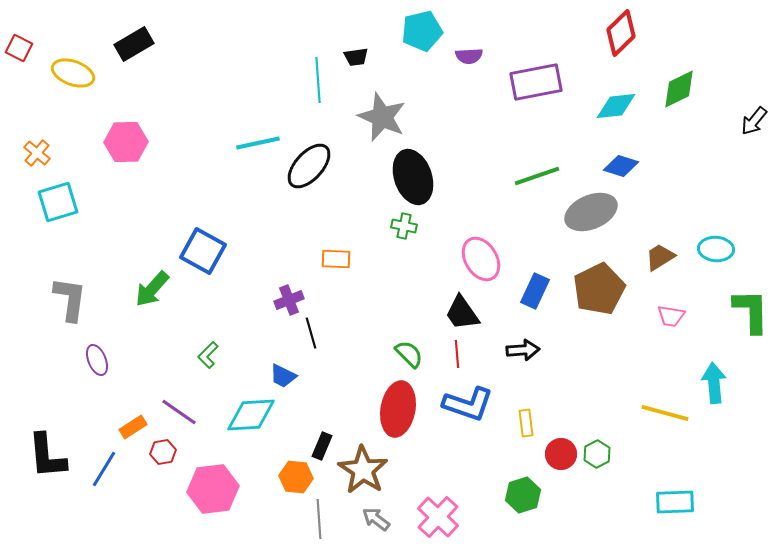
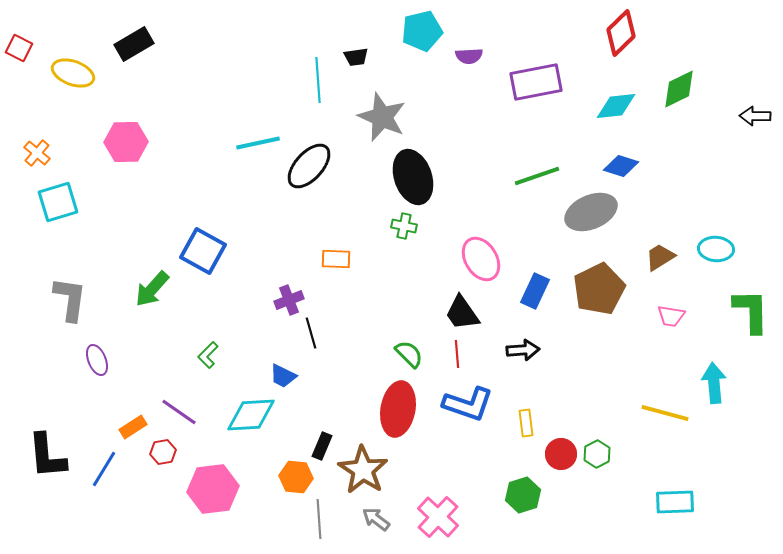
black arrow at (754, 121): moved 1 px right, 5 px up; rotated 52 degrees clockwise
